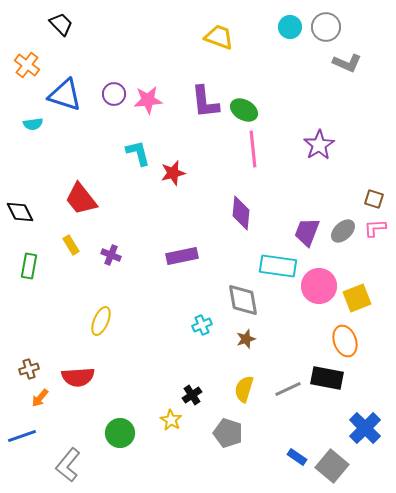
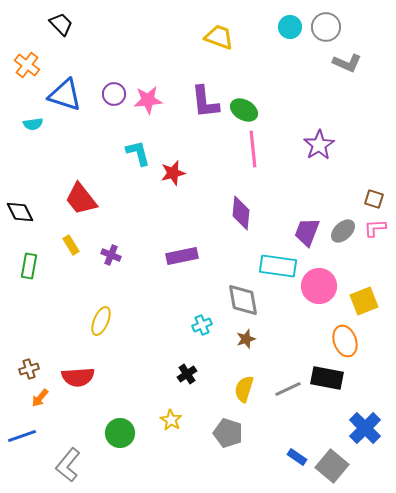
yellow square at (357, 298): moved 7 px right, 3 px down
black cross at (192, 395): moved 5 px left, 21 px up
